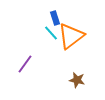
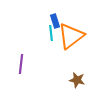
blue rectangle: moved 3 px down
cyan line: rotated 35 degrees clockwise
purple line: moved 4 px left; rotated 30 degrees counterclockwise
